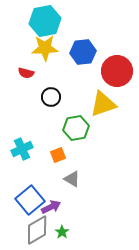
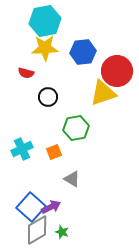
black circle: moved 3 px left
yellow triangle: moved 11 px up
orange square: moved 4 px left, 3 px up
blue square: moved 1 px right, 7 px down; rotated 8 degrees counterclockwise
green star: rotated 16 degrees counterclockwise
